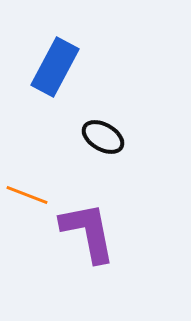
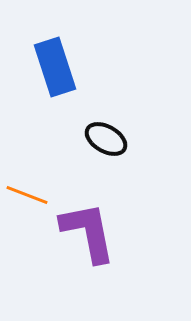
blue rectangle: rotated 46 degrees counterclockwise
black ellipse: moved 3 px right, 2 px down
